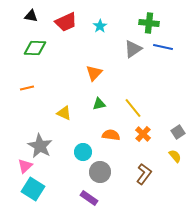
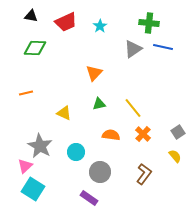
orange line: moved 1 px left, 5 px down
cyan circle: moved 7 px left
